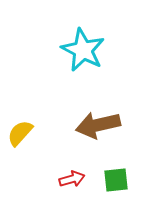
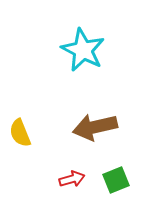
brown arrow: moved 3 px left, 2 px down
yellow semicircle: rotated 64 degrees counterclockwise
green square: rotated 16 degrees counterclockwise
